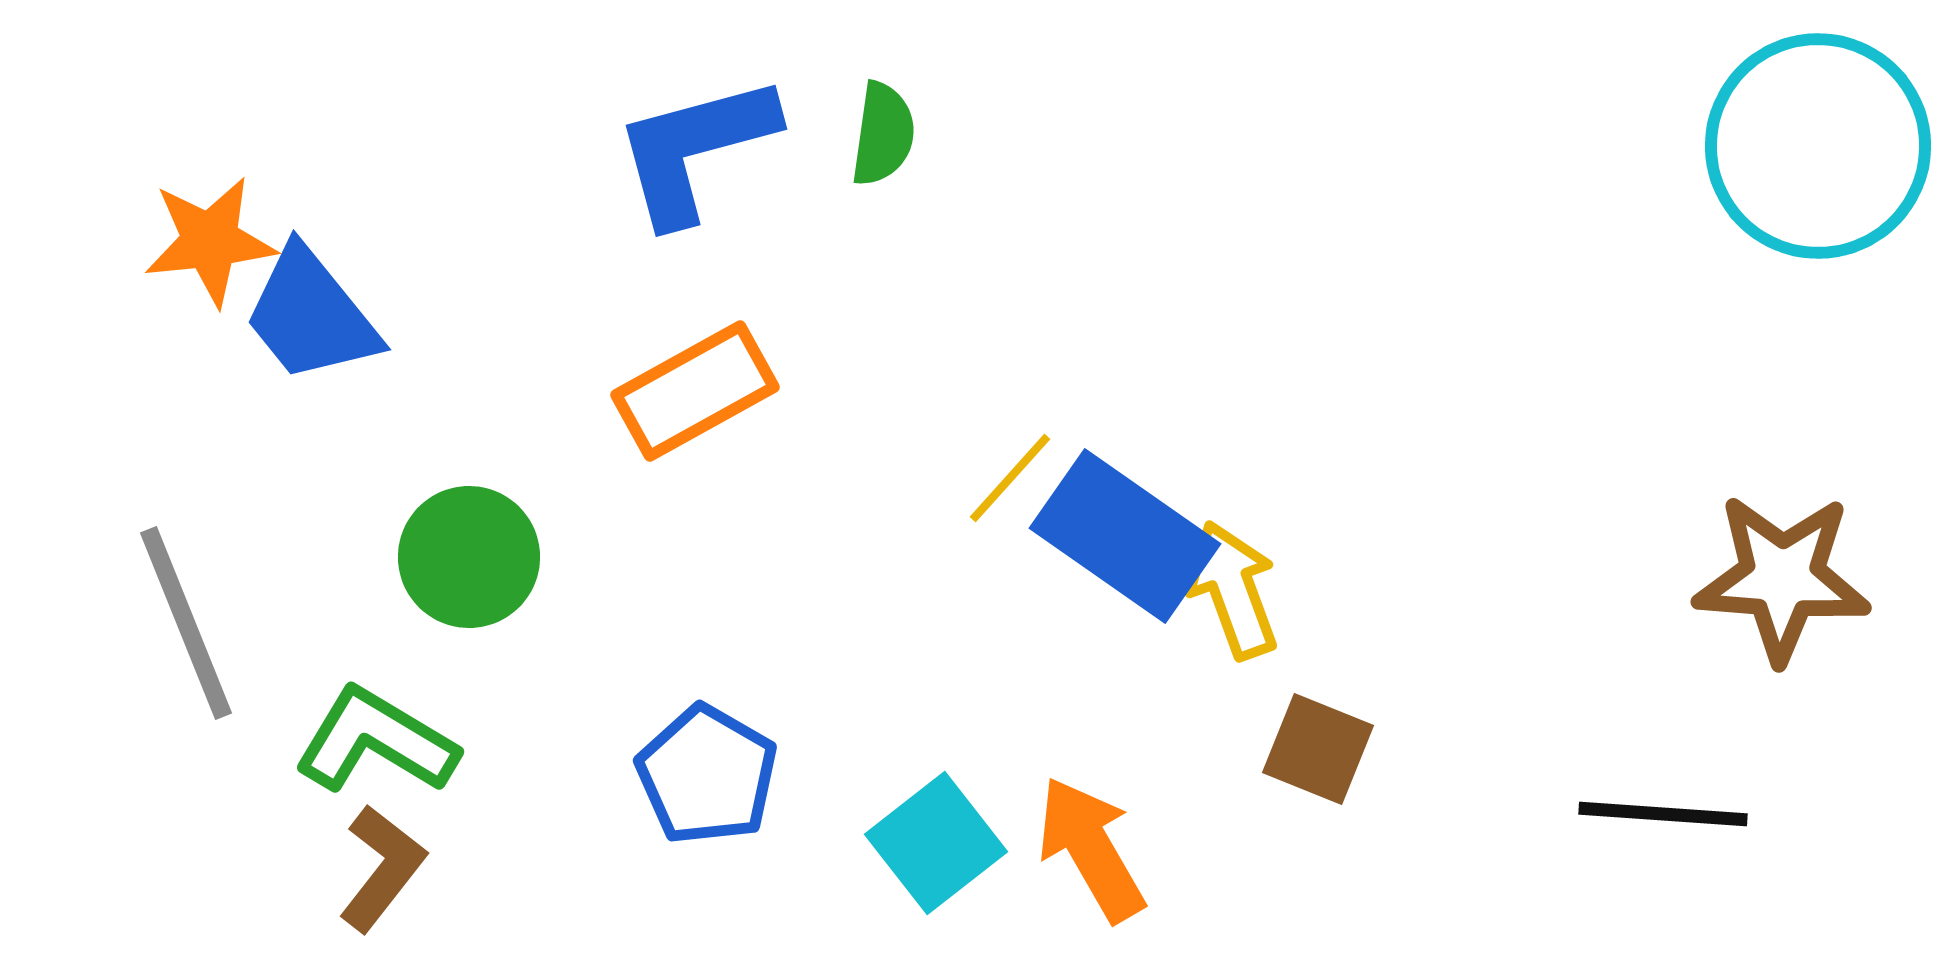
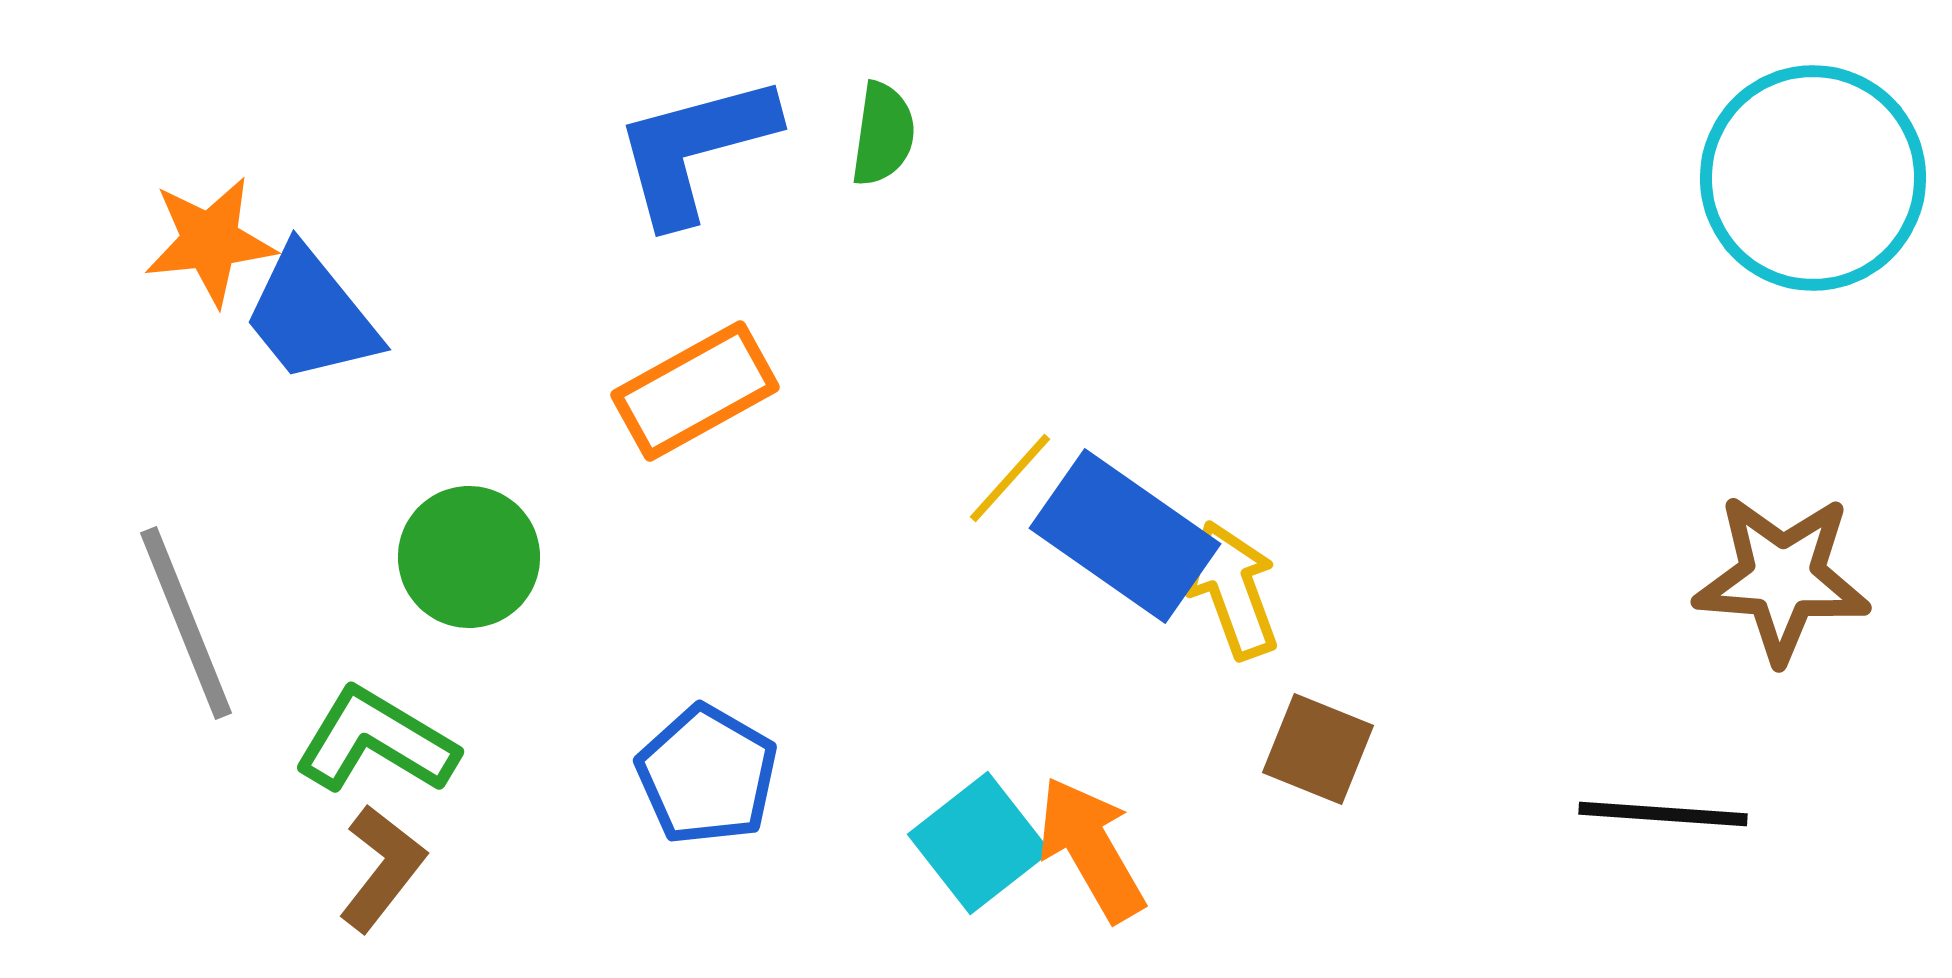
cyan circle: moved 5 px left, 32 px down
cyan square: moved 43 px right
